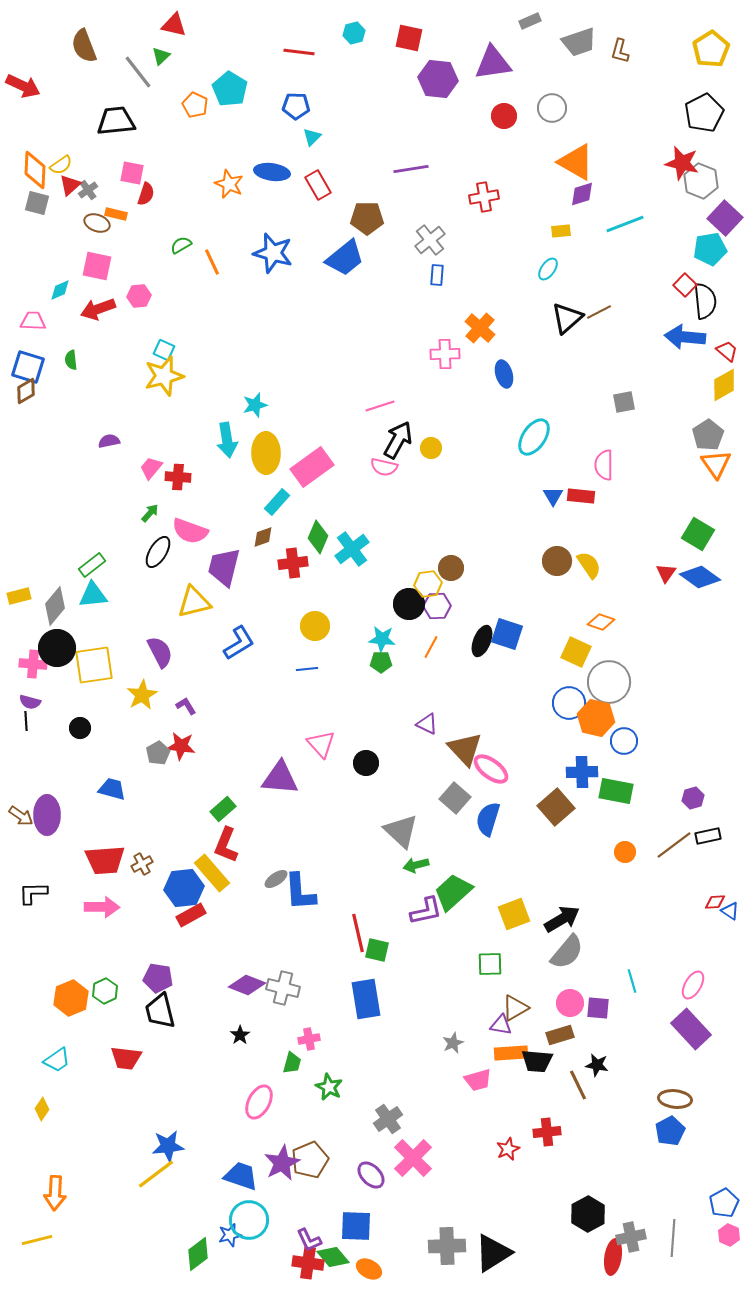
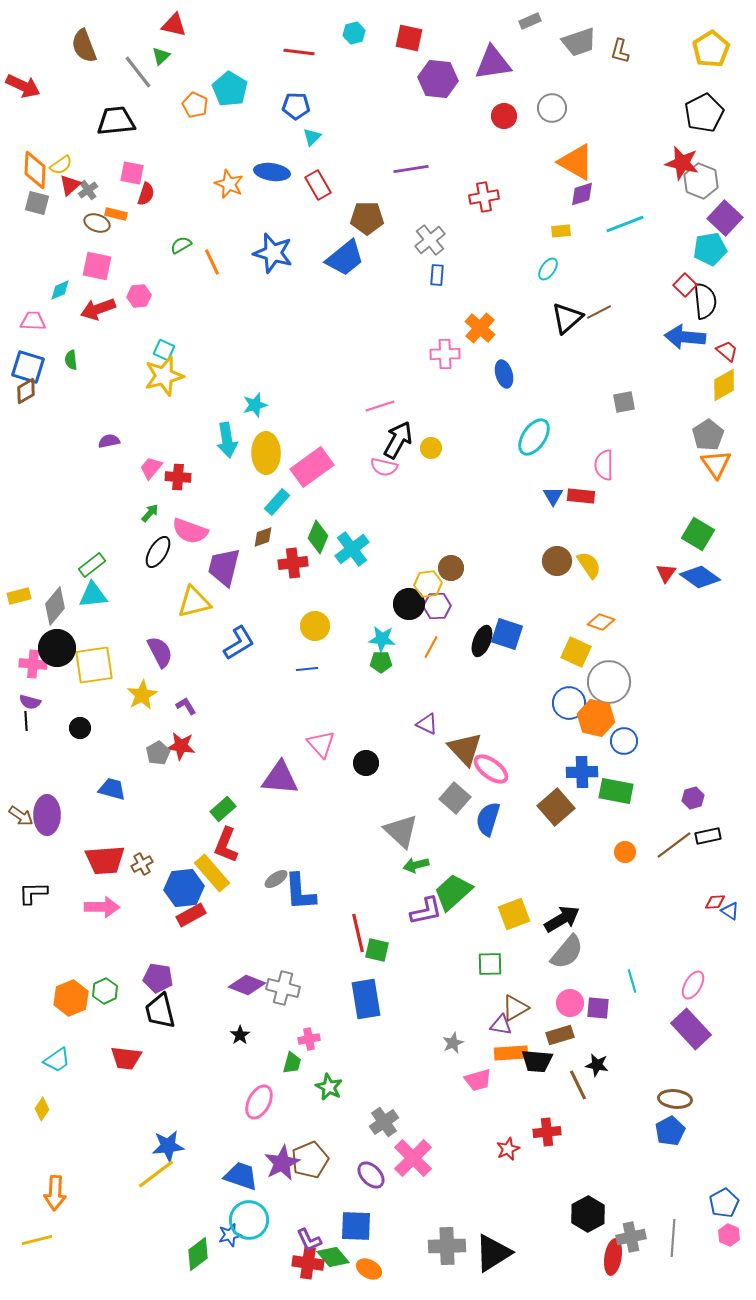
gray cross at (388, 1119): moved 4 px left, 3 px down
